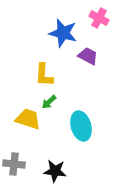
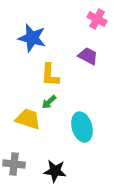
pink cross: moved 2 px left, 1 px down
blue star: moved 31 px left, 5 px down
yellow L-shape: moved 6 px right
cyan ellipse: moved 1 px right, 1 px down
